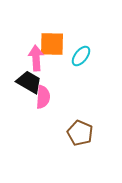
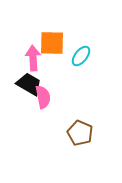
orange square: moved 1 px up
pink arrow: moved 3 px left
black trapezoid: moved 2 px down
pink semicircle: rotated 15 degrees counterclockwise
